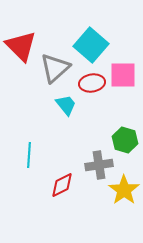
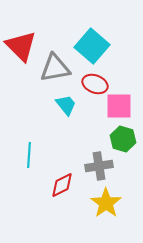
cyan square: moved 1 px right, 1 px down
gray triangle: rotated 32 degrees clockwise
pink square: moved 4 px left, 31 px down
red ellipse: moved 3 px right, 1 px down; rotated 30 degrees clockwise
green hexagon: moved 2 px left, 1 px up
gray cross: moved 1 px down
yellow star: moved 18 px left, 13 px down
